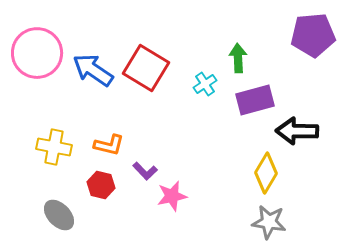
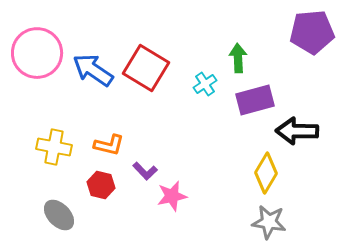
purple pentagon: moved 1 px left, 3 px up
